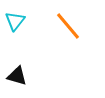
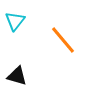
orange line: moved 5 px left, 14 px down
